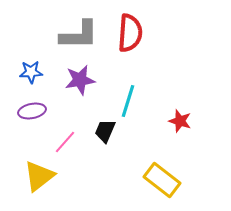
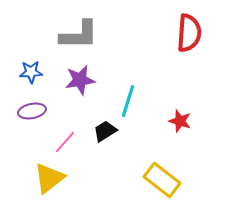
red semicircle: moved 59 px right
black trapezoid: rotated 35 degrees clockwise
yellow triangle: moved 10 px right, 2 px down
